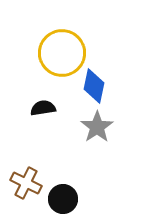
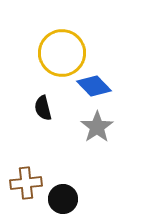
blue diamond: rotated 56 degrees counterclockwise
black semicircle: rotated 95 degrees counterclockwise
brown cross: rotated 32 degrees counterclockwise
